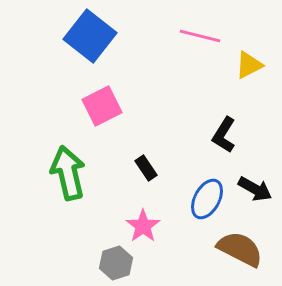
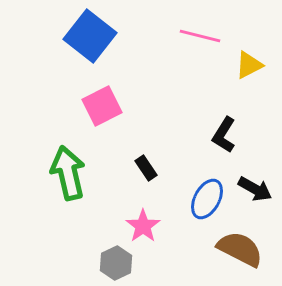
gray hexagon: rotated 8 degrees counterclockwise
